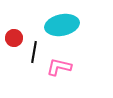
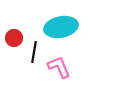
cyan ellipse: moved 1 px left, 2 px down
pink L-shape: rotated 55 degrees clockwise
